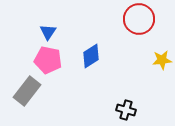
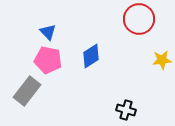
blue triangle: rotated 18 degrees counterclockwise
